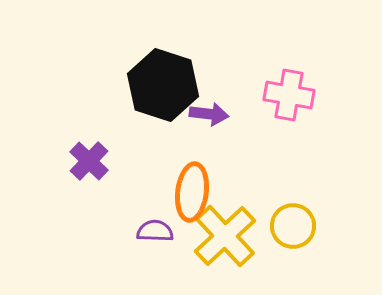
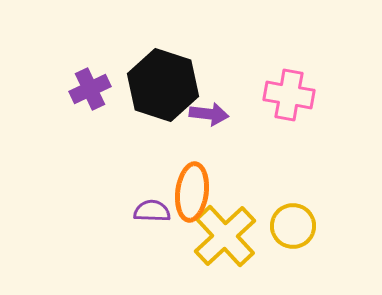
purple cross: moved 1 px right, 72 px up; rotated 21 degrees clockwise
purple semicircle: moved 3 px left, 20 px up
